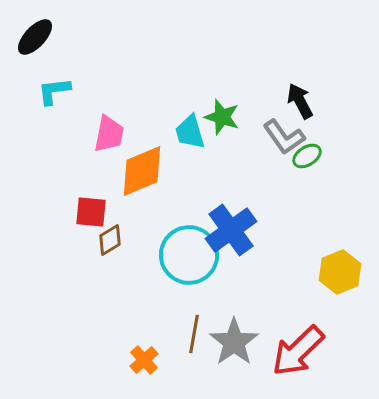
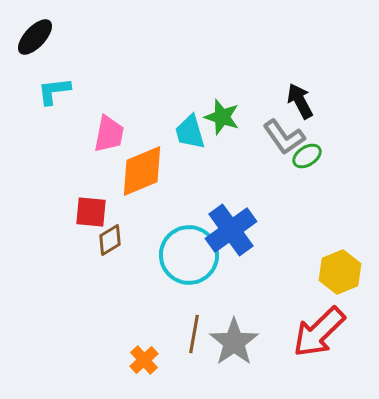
red arrow: moved 21 px right, 19 px up
